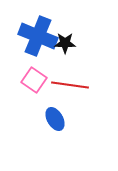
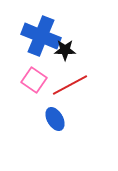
blue cross: moved 3 px right
black star: moved 7 px down
red line: rotated 36 degrees counterclockwise
